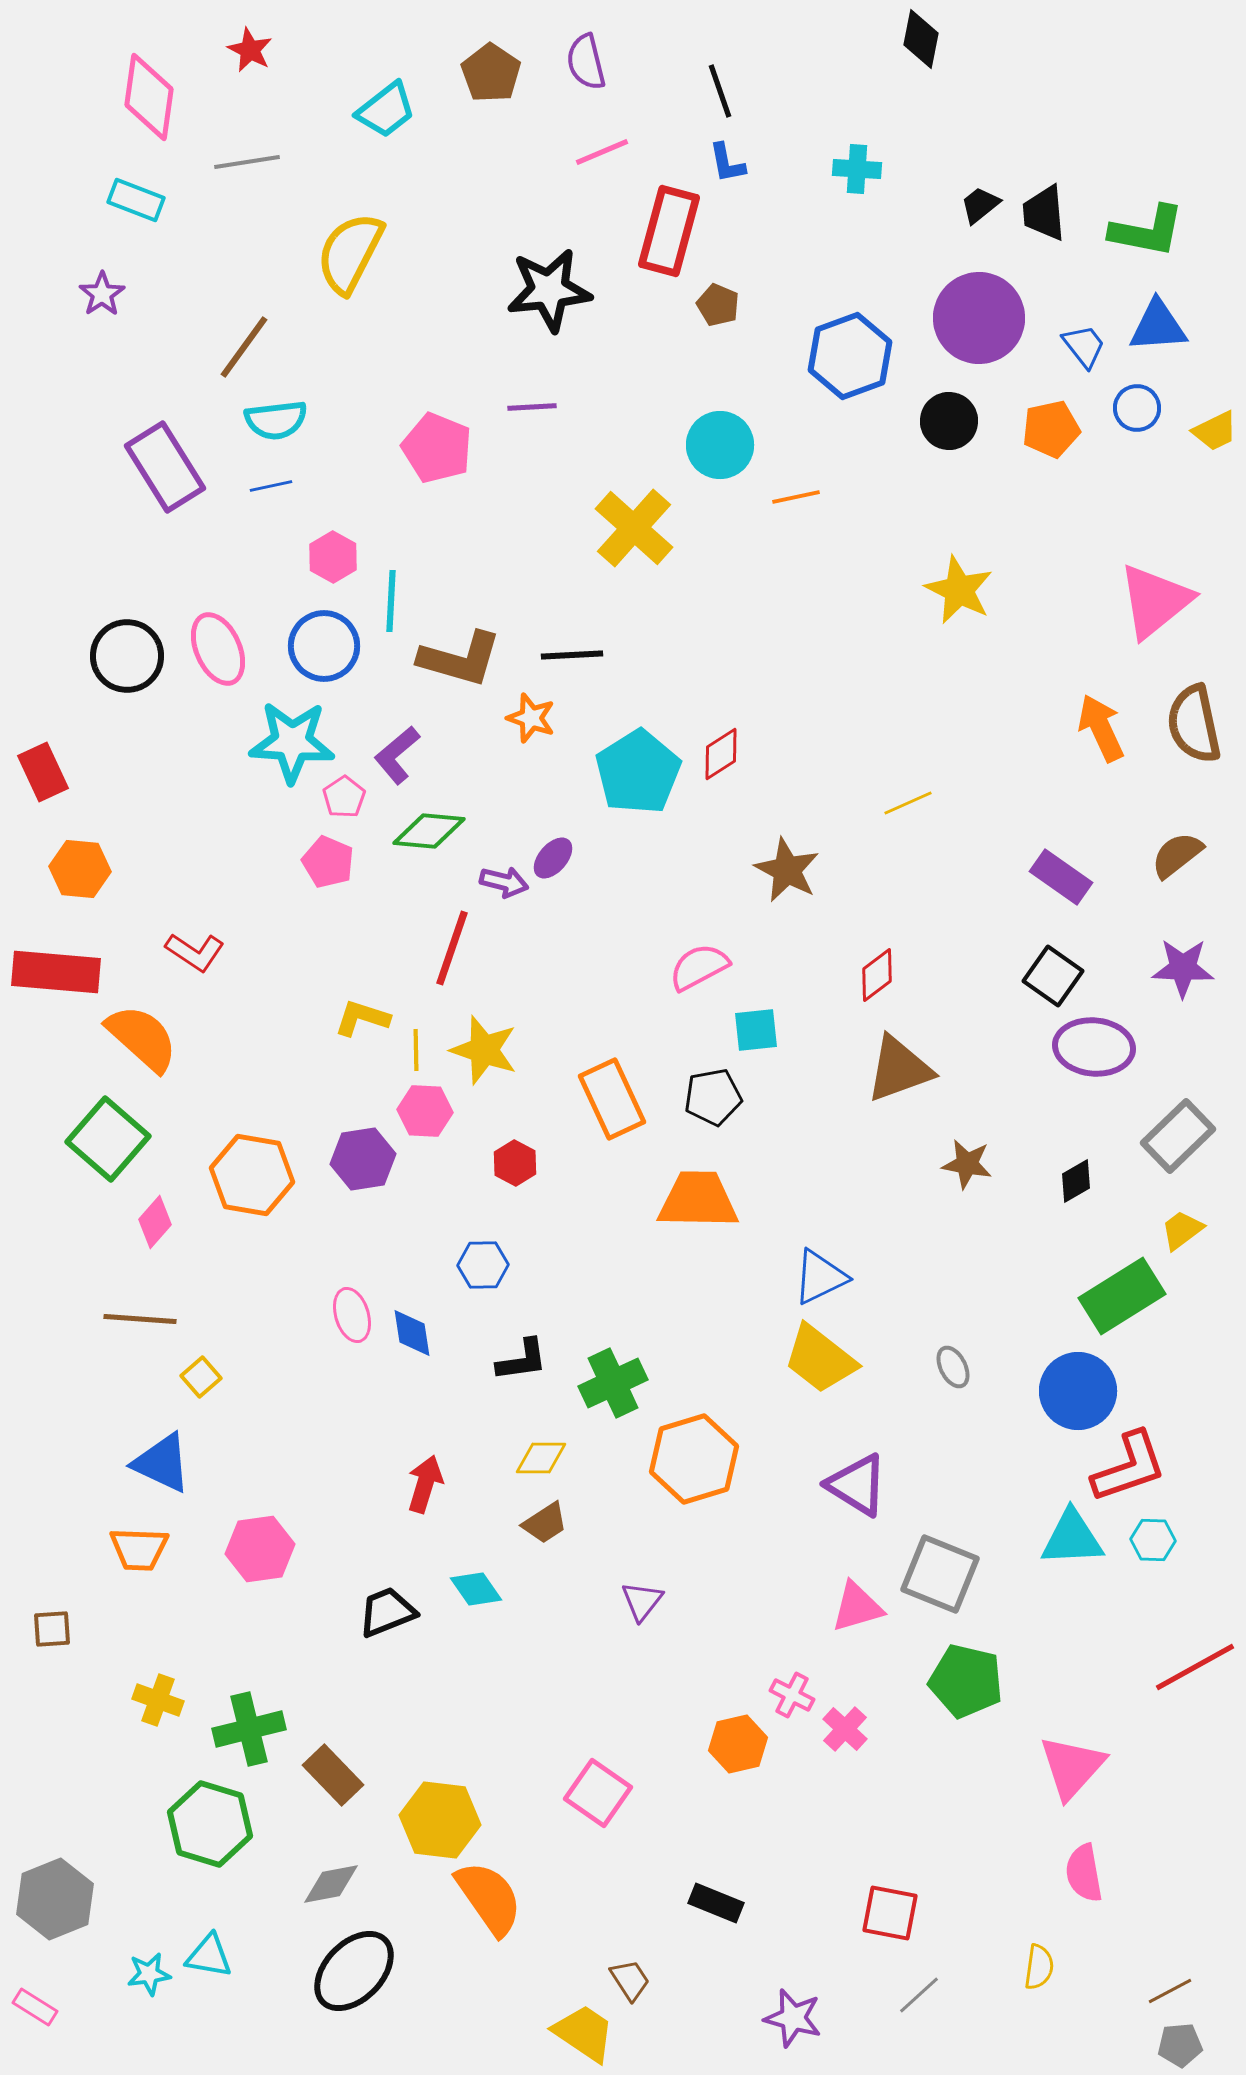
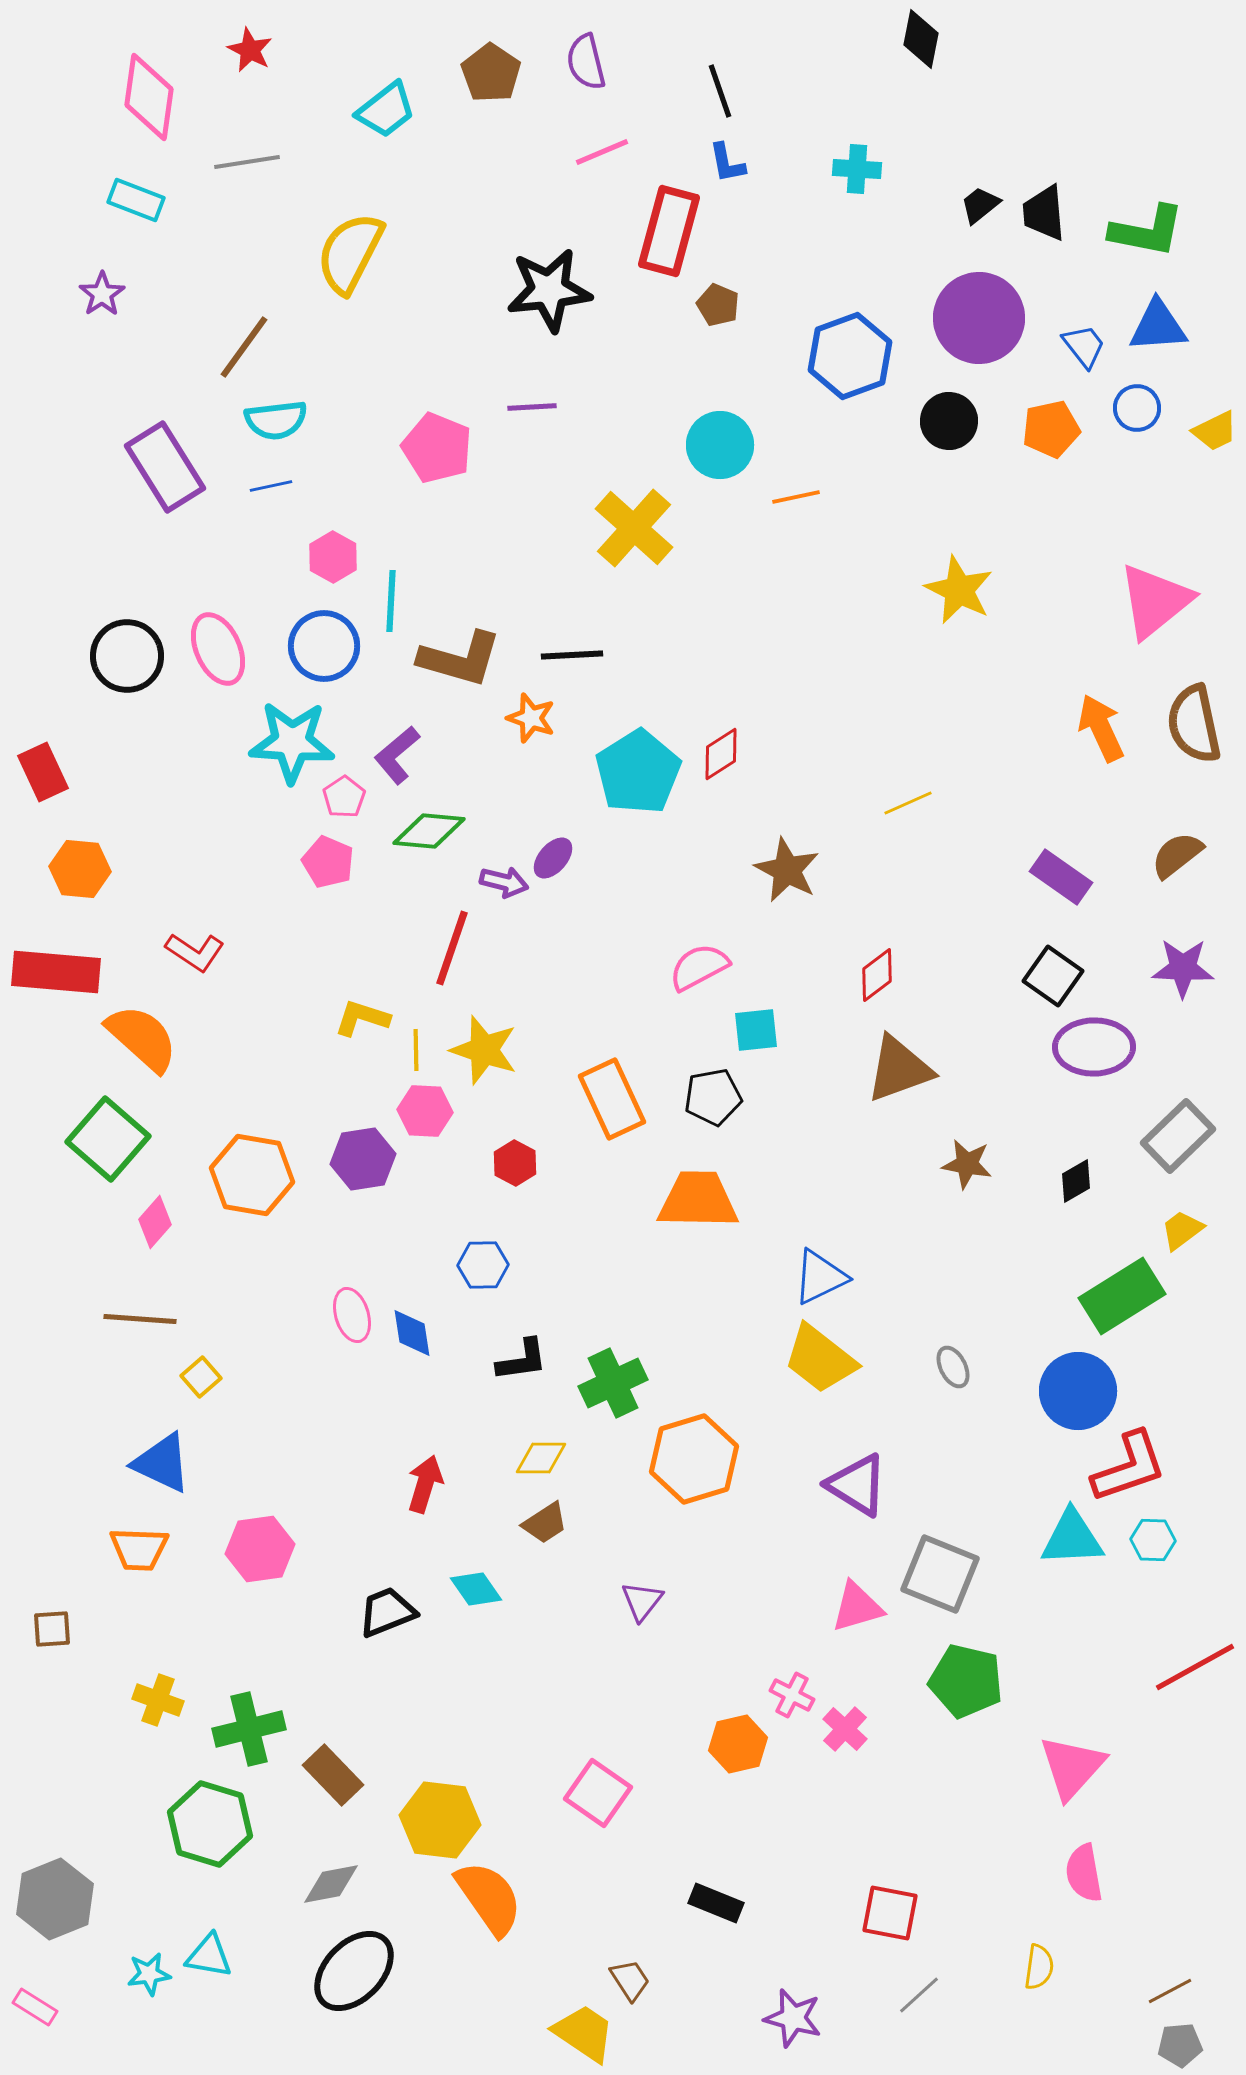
purple ellipse at (1094, 1047): rotated 6 degrees counterclockwise
